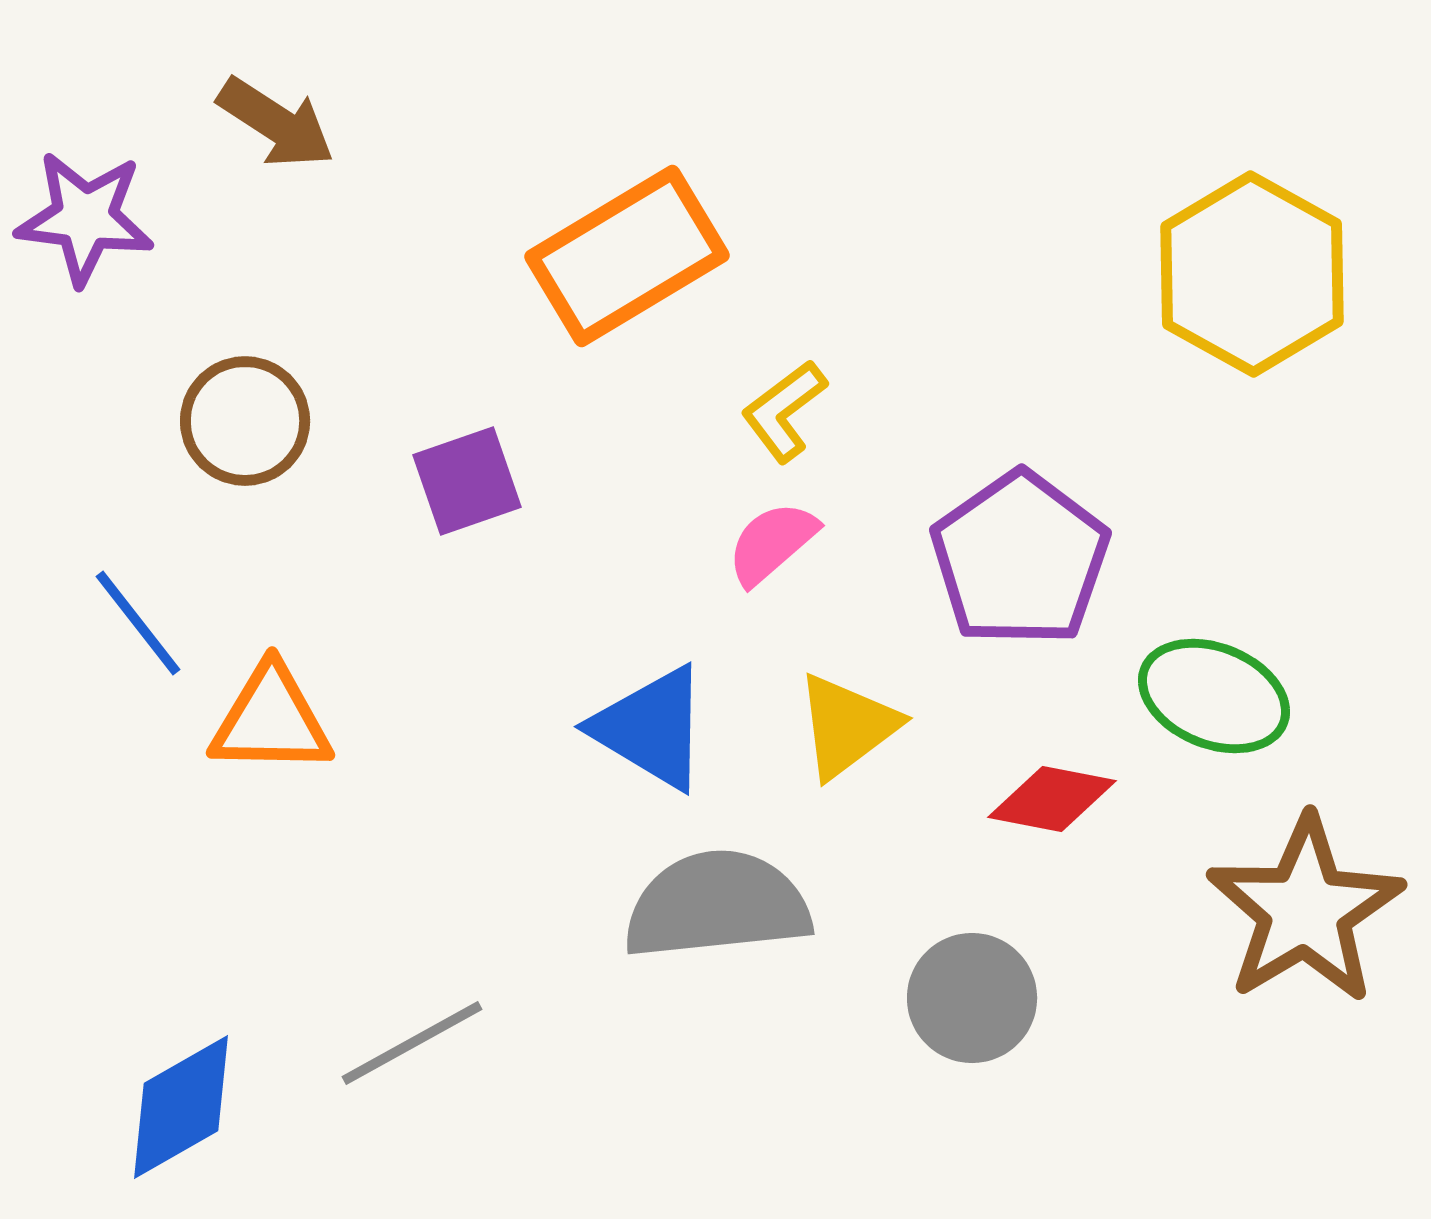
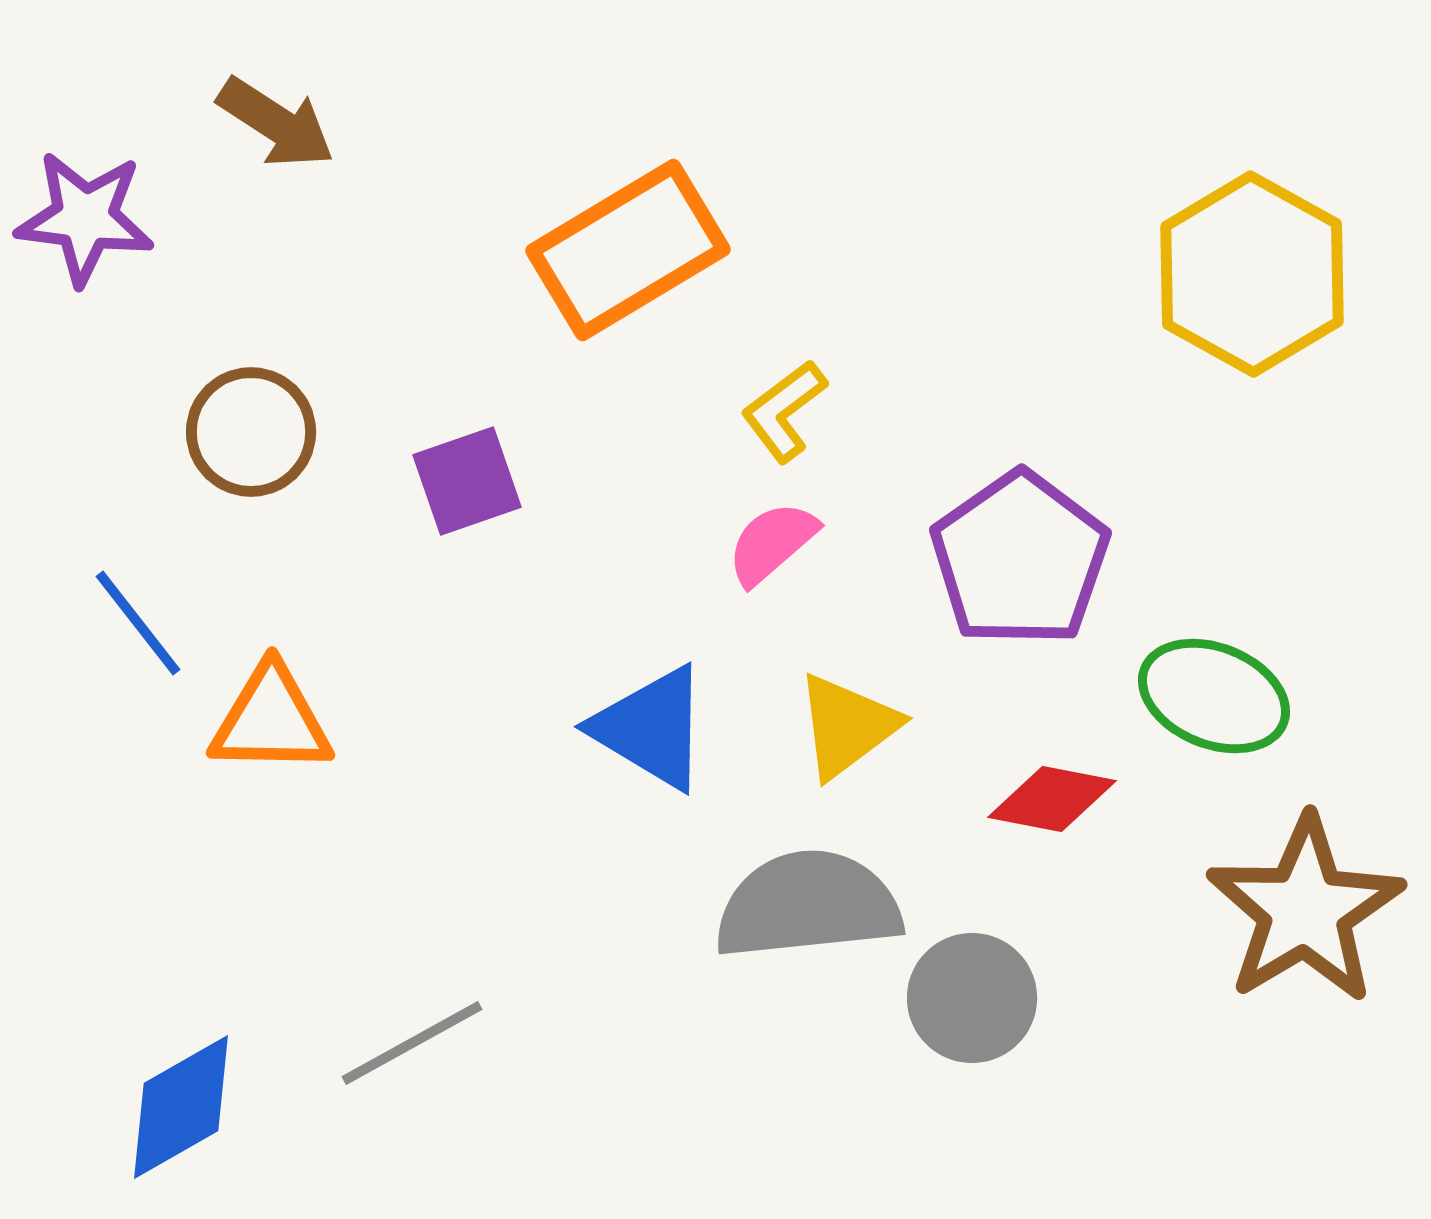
orange rectangle: moved 1 px right, 6 px up
brown circle: moved 6 px right, 11 px down
gray semicircle: moved 91 px right
